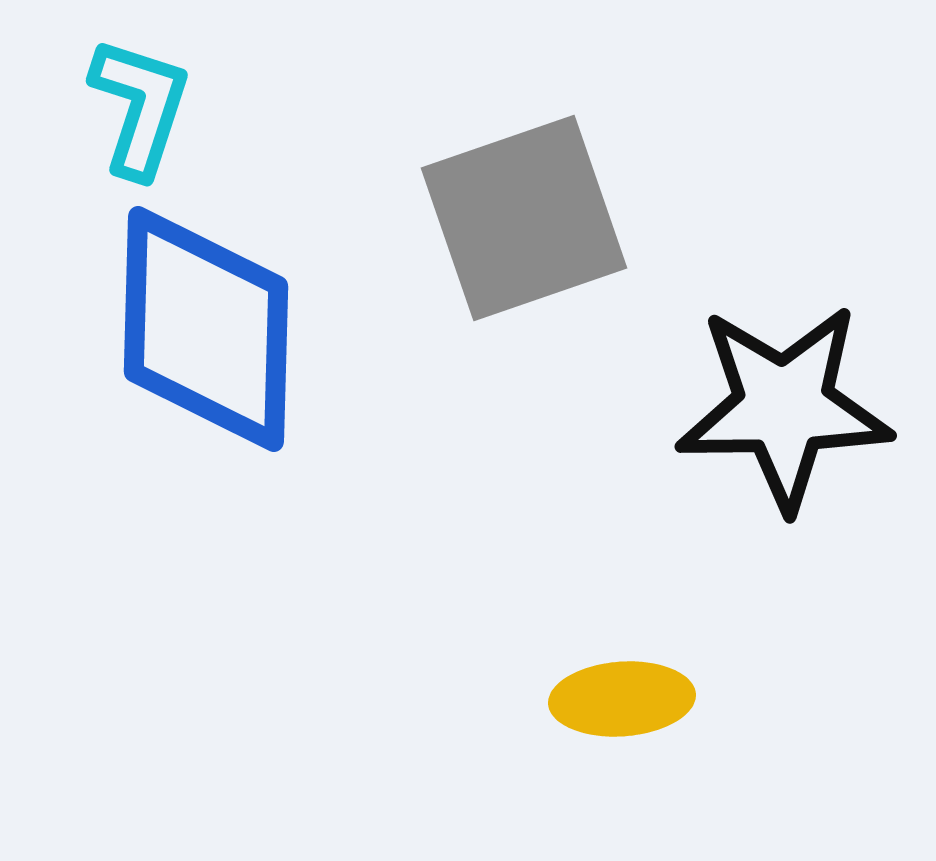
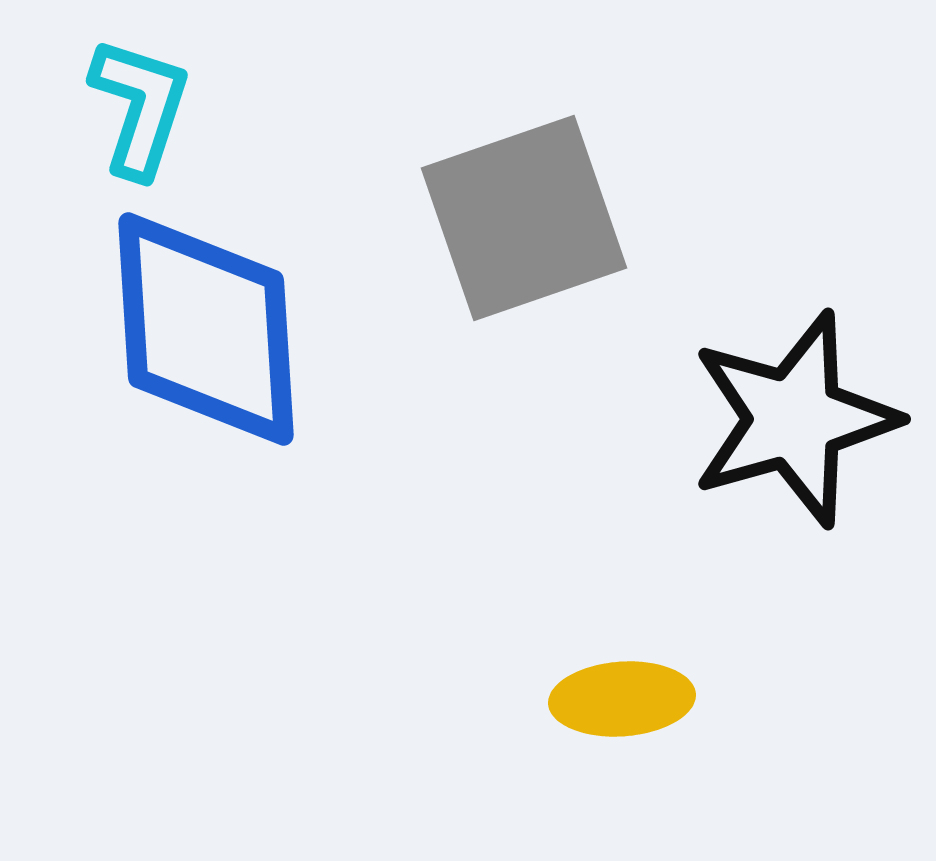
blue diamond: rotated 5 degrees counterclockwise
black star: moved 10 px right, 12 px down; rotated 15 degrees counterclockwise
